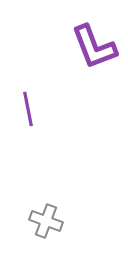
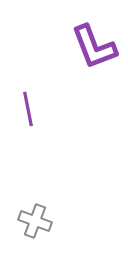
gray cross: moved 11 px left
